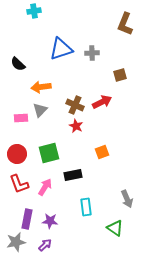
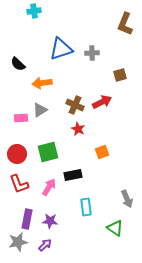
orange arrow: moved 1 px right, 4 px up
gray triangle: rotated 14 degrees clockwise
red star: moved 2 px right, 3 px down
green square: moved 1 px left, 1 px up
pink arrow: moved 4 px right
gray star: moved 2 px right
